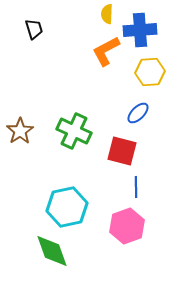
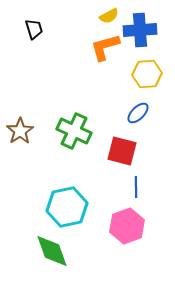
yellow semicircle: moved 2 px right, 2 px down; rotated 120 degrees counterclockwise
orange L-shape: moved 1 px left, 4 px up; rotated 12 degrees clockwise
yellow hexagon: moved 3 px left, 2 px down
